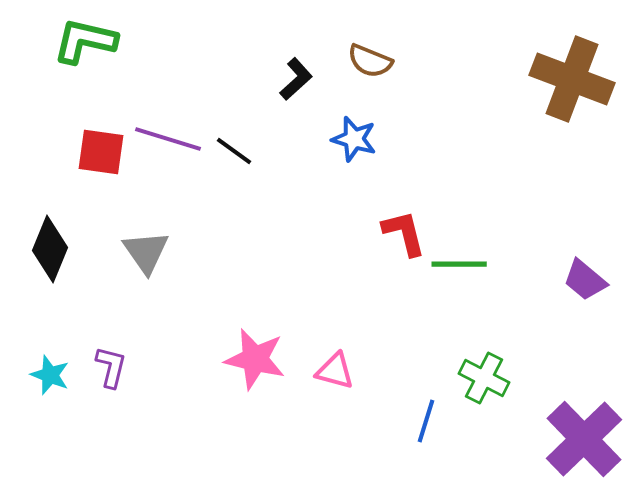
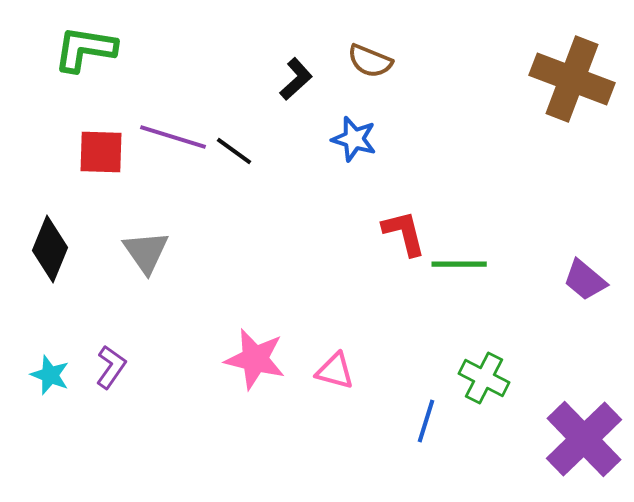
green L-shape: moved 8 px down; rotated 4 degrees counterclockwise
purple line: moved 5 px right, 2 px up
red square: rotated 6 degrees counterclockwise
purple L-shape: rotated 21 degrees clockwise
